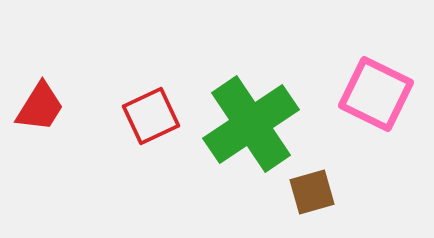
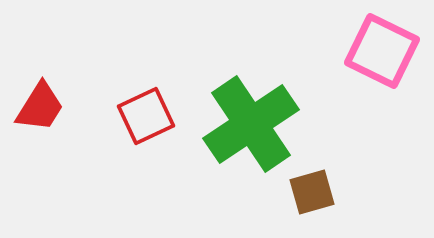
pink square: moved 6 px right, 43 px up
red square: moved 5 px left
